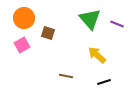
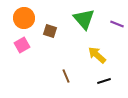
green triangle: moved 6 px left
brown square: moved 2 px right, 2 px up
brown line: rotated 56 degrees clockwise
black line: moved 1 px up
